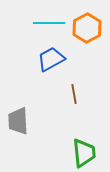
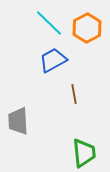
cyan line: rotated 44 degrees clockwise
blue trapezoid: moved 2 px right, 1 px down
